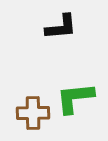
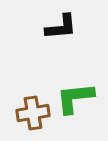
brown cross: rotated 8 degrees counterclockwise
